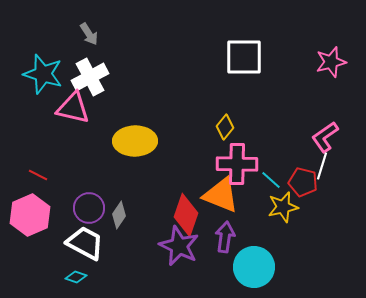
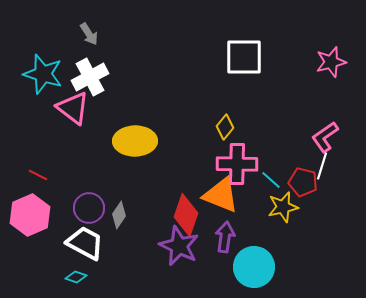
pink triangle: rotated 24 degrees clockwise
